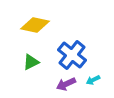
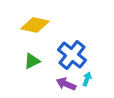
green triangle: moved 1 px right, 1 px up
cyan arrow: moved 6 px left, 1 px up; rotated 136 degrees clockwise
purple arrow: rotated 48 degrees clockwise
